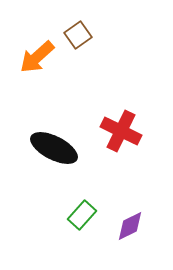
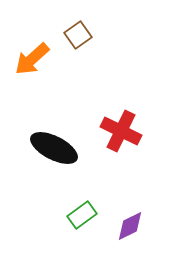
orange arrow: moved 5 px left, 2 px down
green rectangle: rotated 12 degrees clockwise
